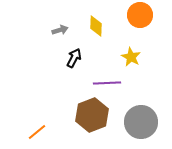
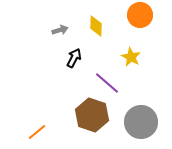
purple line: rotated 44 degrees clockwise
brown hexagon: rotated 20 degrees counterclockwise
